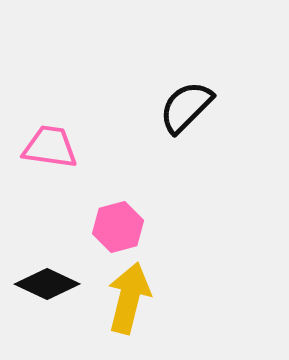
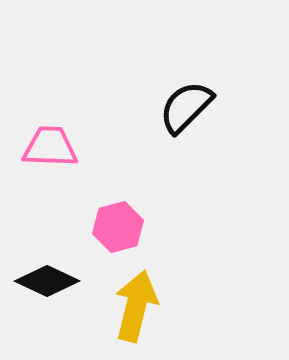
pink trapezoid: rotated 6 degrees counterclockwise
black diamond: moved 3 px up
yellow arrow: moved 7 px right, 8 px down
